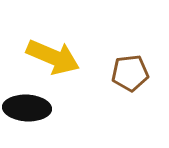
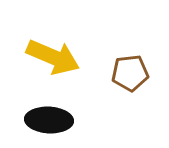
black ellipse: moved 22 px right, 12 px down
